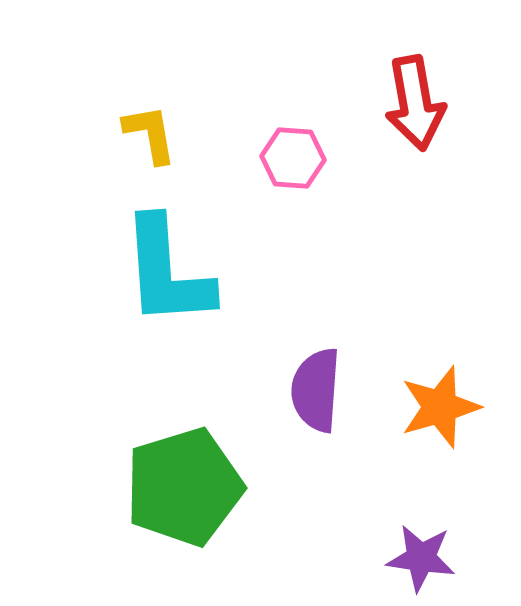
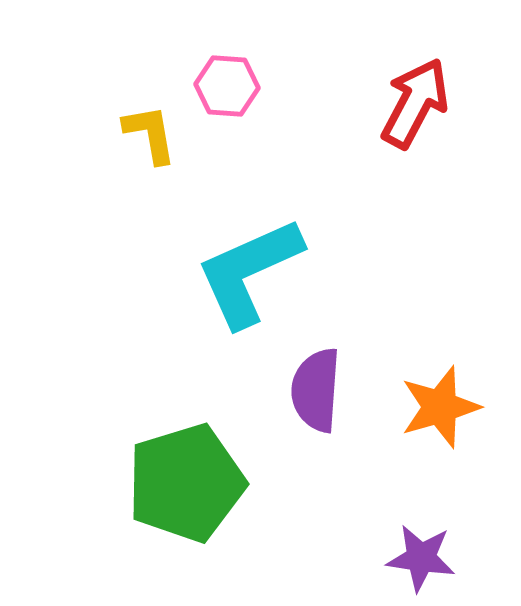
red arrow: rotated 142 degrees counterclockwise
pink hexagon: moved 66 px left, 72 px up
cyan L-shape: moved 82 px right; rotated 70 degrees clockwise
green pentagon: moved 2 px right, 4 px up
